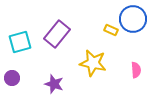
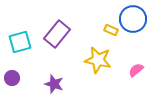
yellow star: moved 5 px right, 3 px up
pink semicircle: rotated 126 degrees counterclockwise
